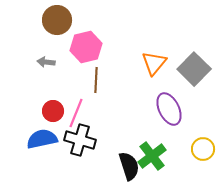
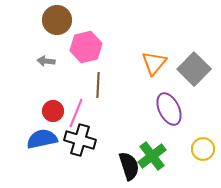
gray arrow: moved 1 px up
brown line: moved 2 px right, 5 px down
